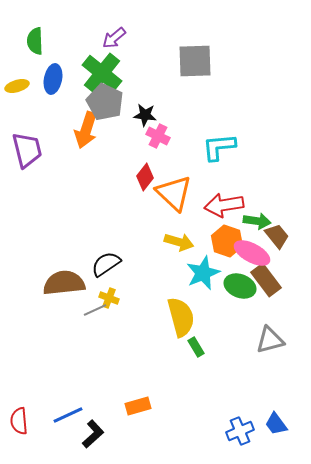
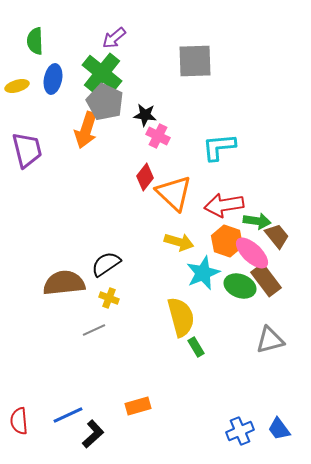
pink ellipse: rotated 15 degrees clockwise
gray line: moved 1 px left, 20 px down
blue trapezoid: moved 3 px right, 5 px down
